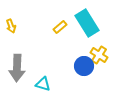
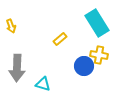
cyan rectangle: moved 10 px right
yellow rectangle: moved 12 px down
yellow cross: rotated 24 degrees counterclockwise
